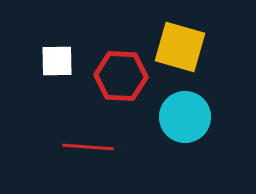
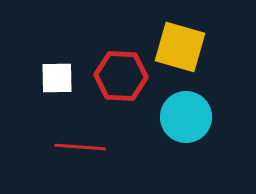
white square: moved 17 px down
cyan circle: moved 1 px right
red line: moved 8 px left
